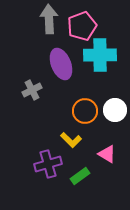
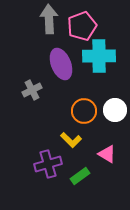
cyan cross: moved 1 px left, 1 px down
orange circle: moved 1 px left
